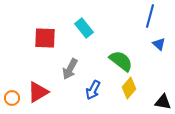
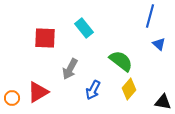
yellow diamond: moved 1 px down
